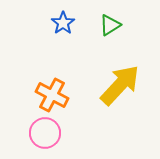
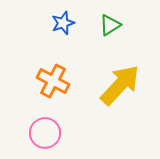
blue star: rotated 15 degrees clockwise
orange cross: moved 1 px right, 14 px up
